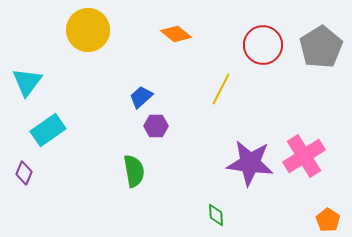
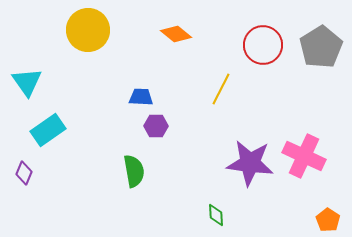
cyan triangle: rotated 12 degrees counterclockwise
blue trapezoid: rotated 45 degrees clockwise
pink cross: rotated 33 degrees counterclockwise
